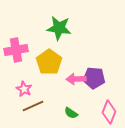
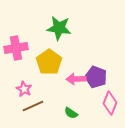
pink cross: moved 2 px up
purple pentagon: moved 2 px right, 1 px up; rotated 15 degrees clockwise
pink diamond: moved 1 px right, 9 px up
